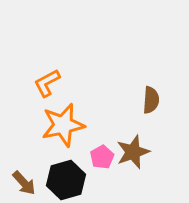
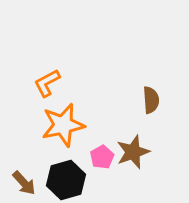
brown semicircle: rotated 8 degrees counterclockwise
